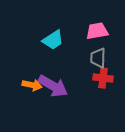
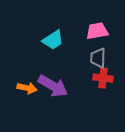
orange arrow: moved 5 px left, 3 px down
